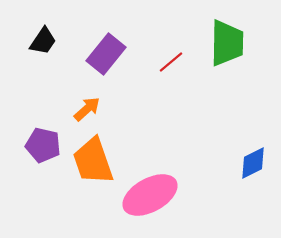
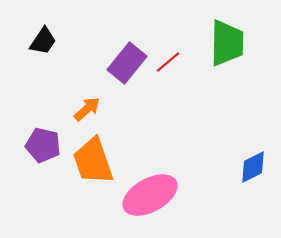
purple rectangle: moved 21 px right, 9 px down
red line: moved 3 px left
blue diamond: moved 4 px down
